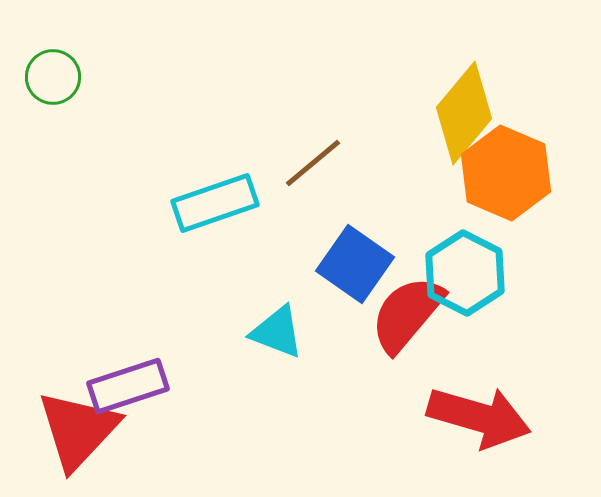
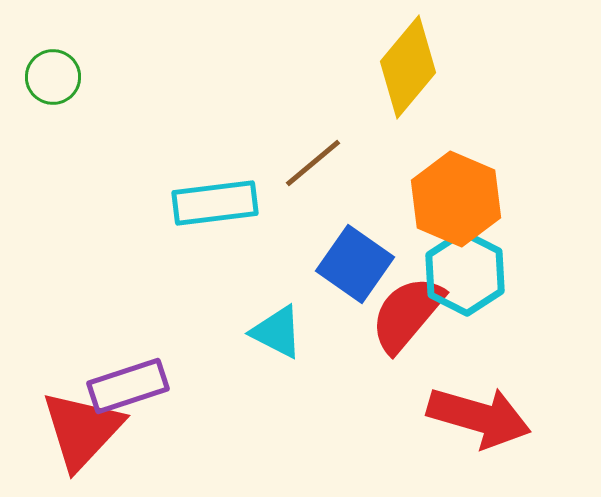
yellow diamond: moved 56 px left, 46 px up
orange hexagon: moved 50 px left, 26 px down
cyan rectangle: rotated 12 degrees clockwise
cyan triangle: rotated 6 degrees clockwise
red triangle: moved 4 px right
